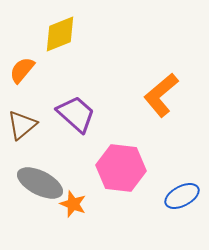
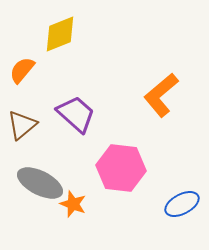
blue ellipse: moved 8 px down
